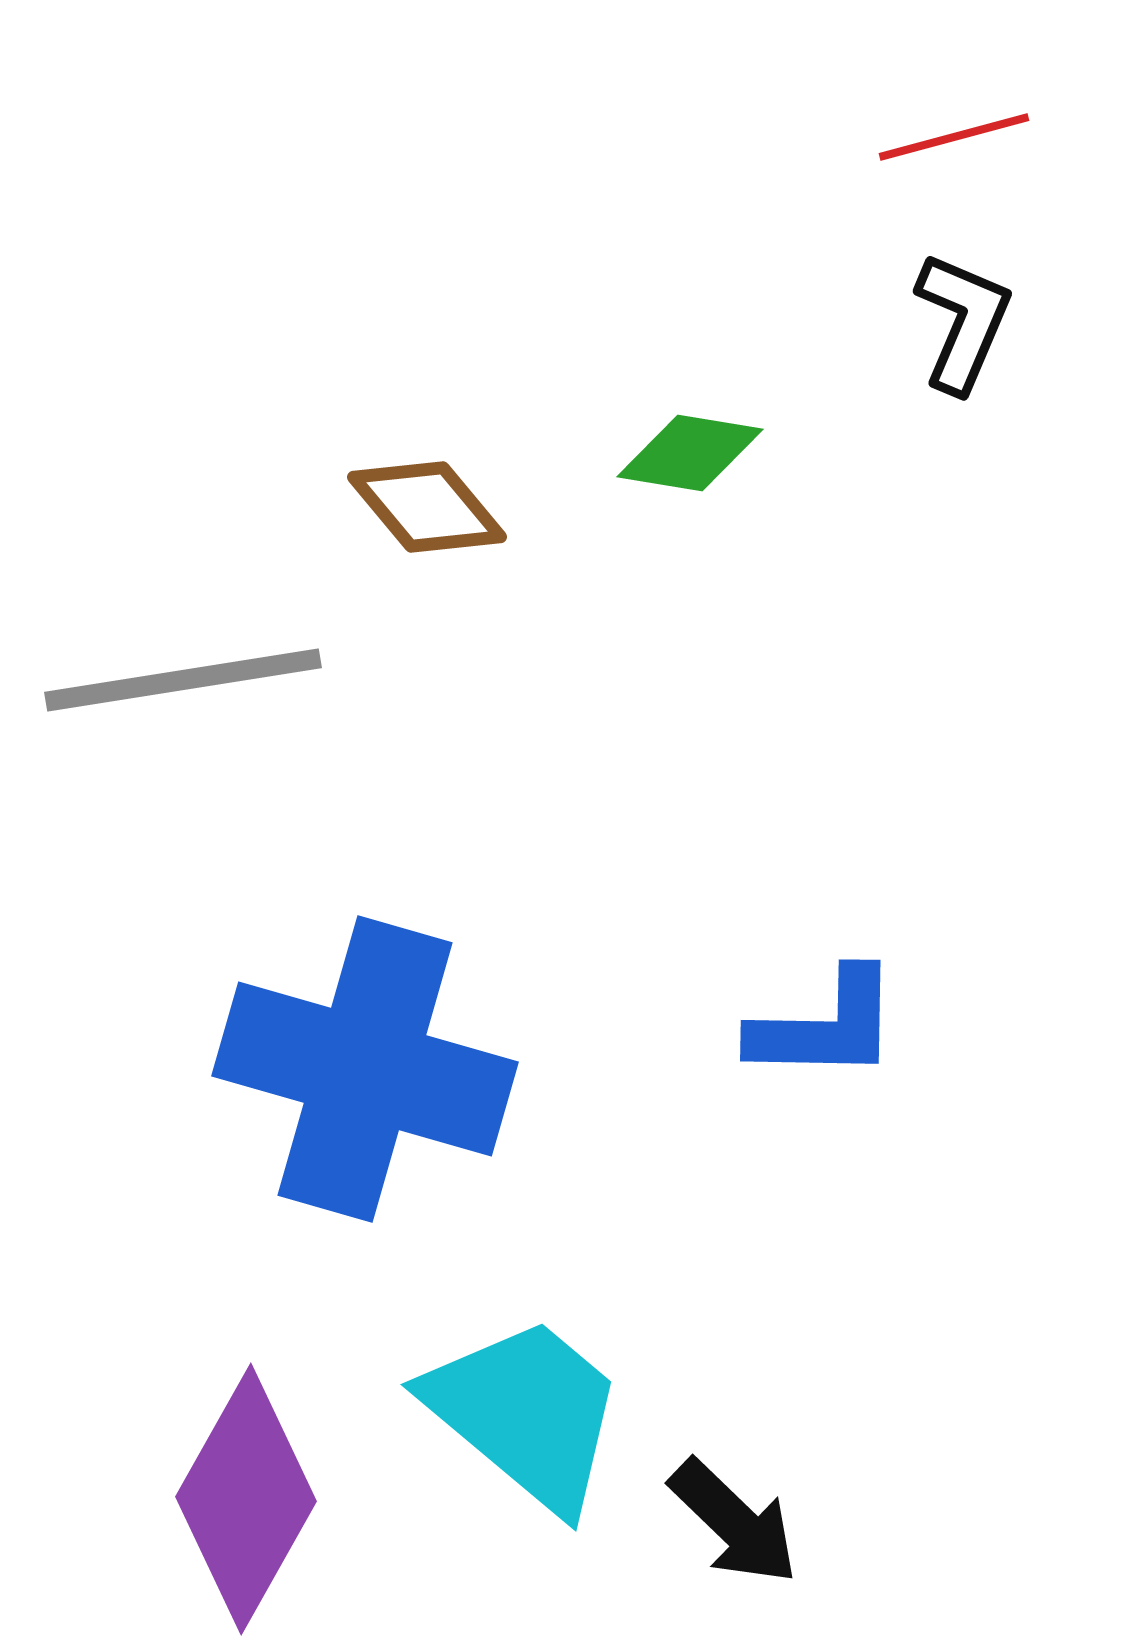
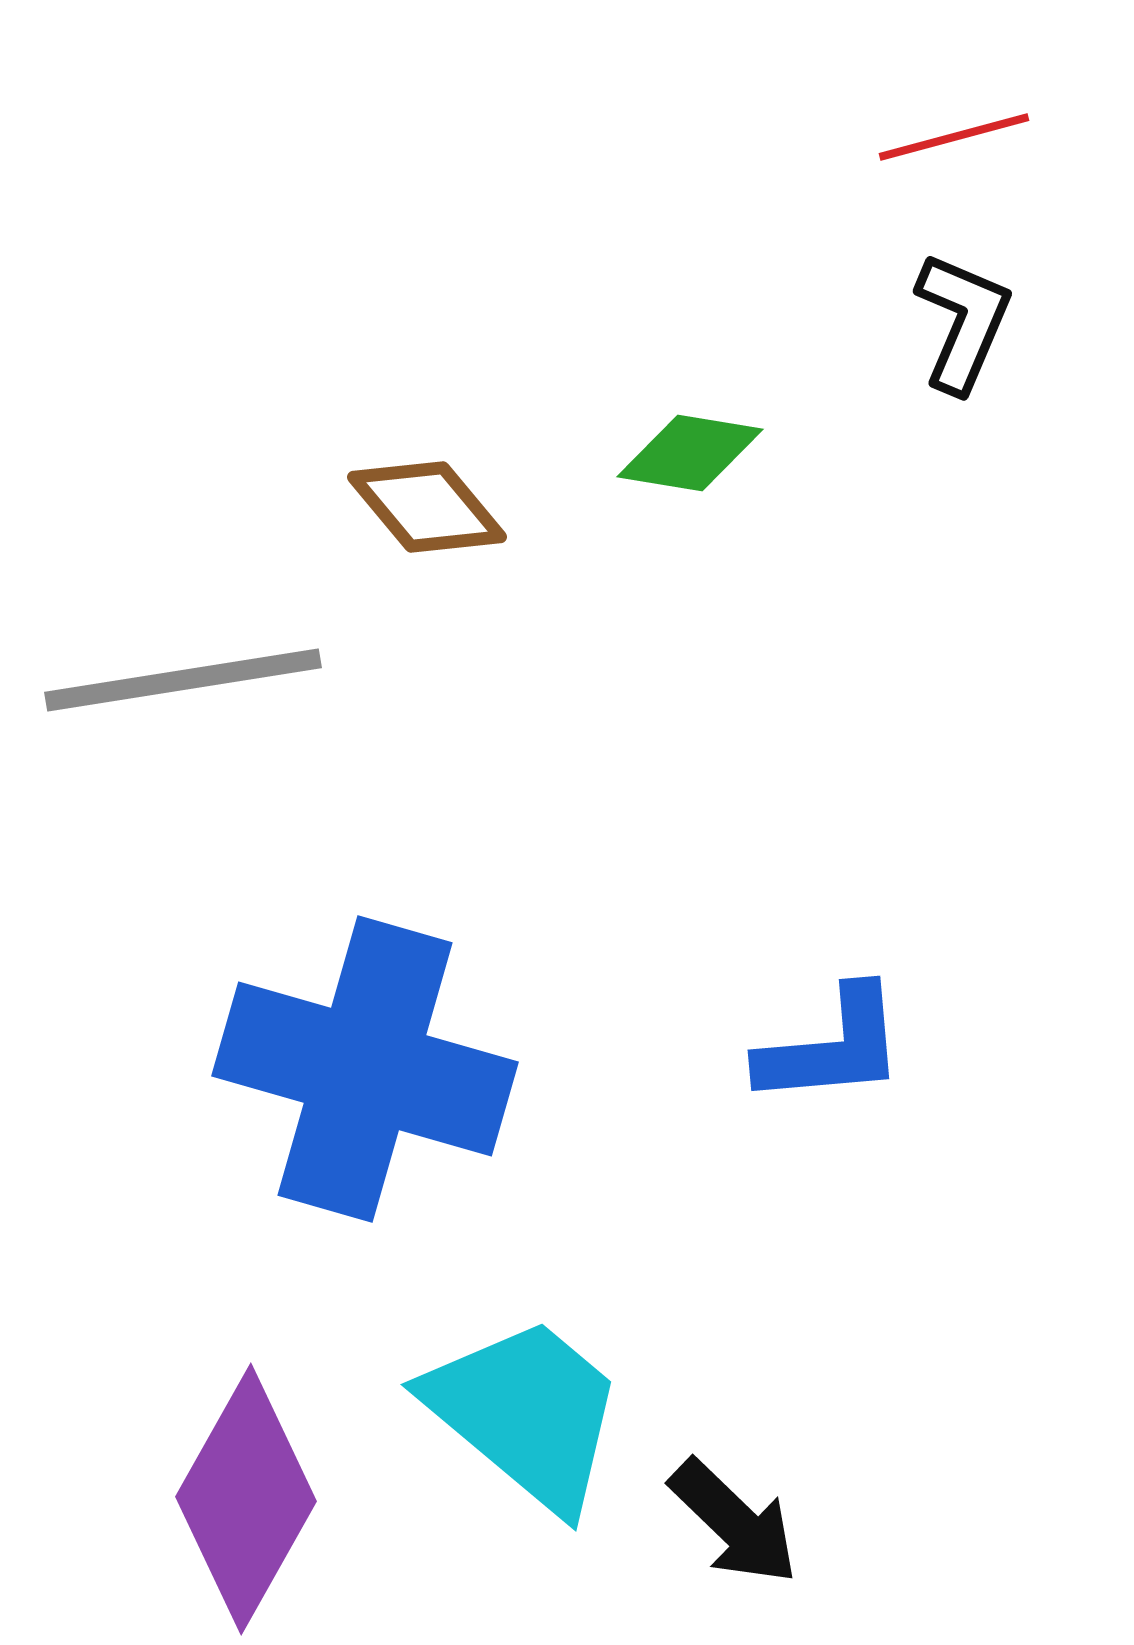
blue L-shape: moved 7 px right, 21 px down; rotated 6 degrees counterclockwise
